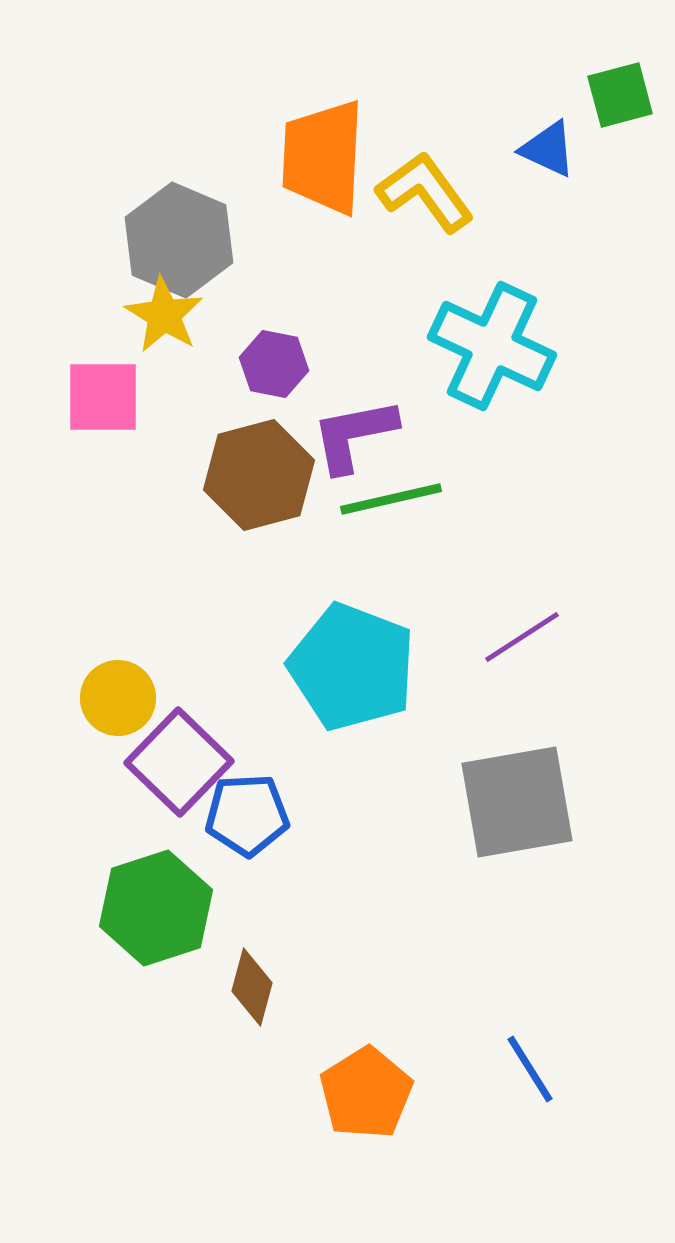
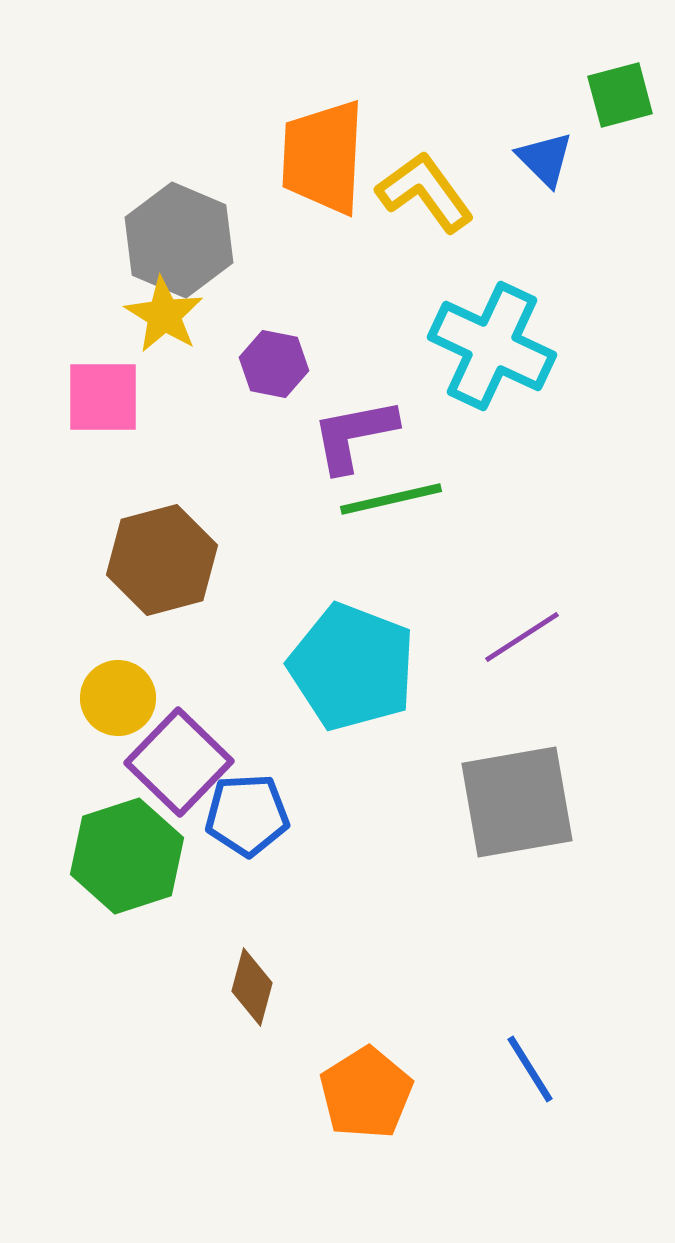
blue triangle: moved 3 px left, 10 px down; rotated 20 degrees clockwise
brown hexagon: moved 97 px left, 85 px down
green hexagon: moved 29 px left, 52 px up
